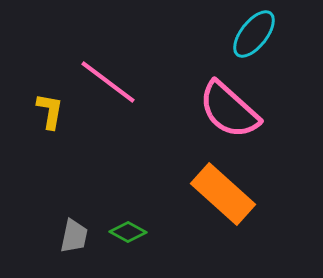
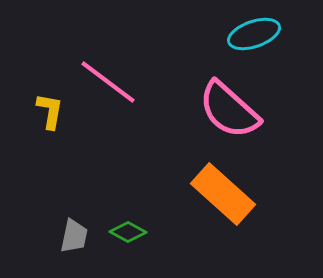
cyan ellipse: rotated 33 degrees clockwise
